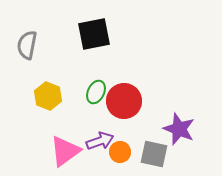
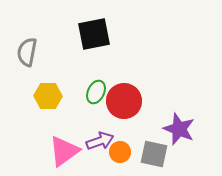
gray semicircle: moved 7 px down
yellow hexagon: rotated 20 degrees counterclockwise
pink triangle: moved 1 px left
